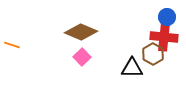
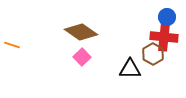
brown diamond: rotated 12 degrees clockwise
black triangle: moved 2 px left, 1 px down
